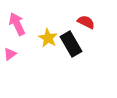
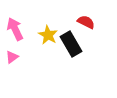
pink arrow: moved 2 px left, 5 px down
yellow star: moved 3 px up
pink triangle: moved 2 px right, 3 px down
